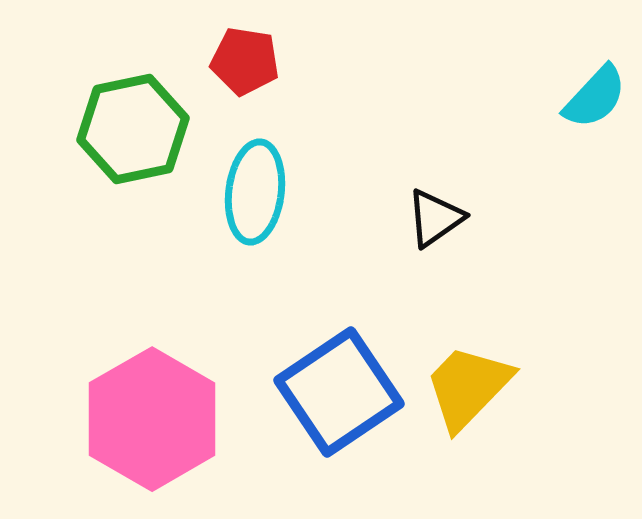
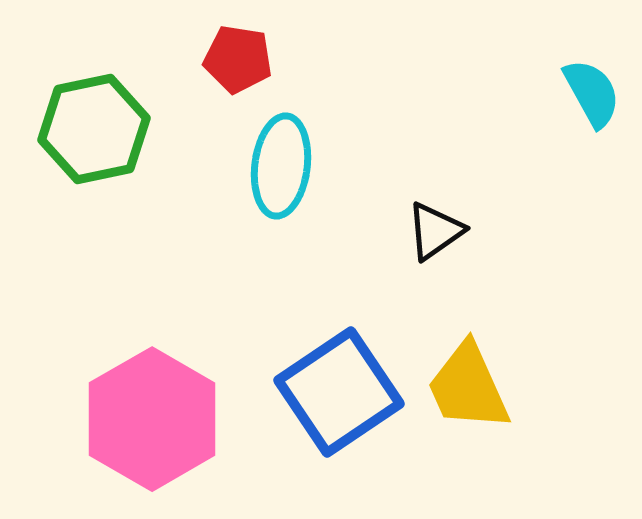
red pentagon: moved 7 px left, 2 px up
cyan semicircle: moved 3 px left, 4 px up; rotated 72 degrees counterclockwise
green hexagon: moved 39 px left
cyan ellipse: moved 26 px right, 26 px up
black triangle: moved 13 px down
yellow trapezoid: rotated 68 degrees counterclockwise
